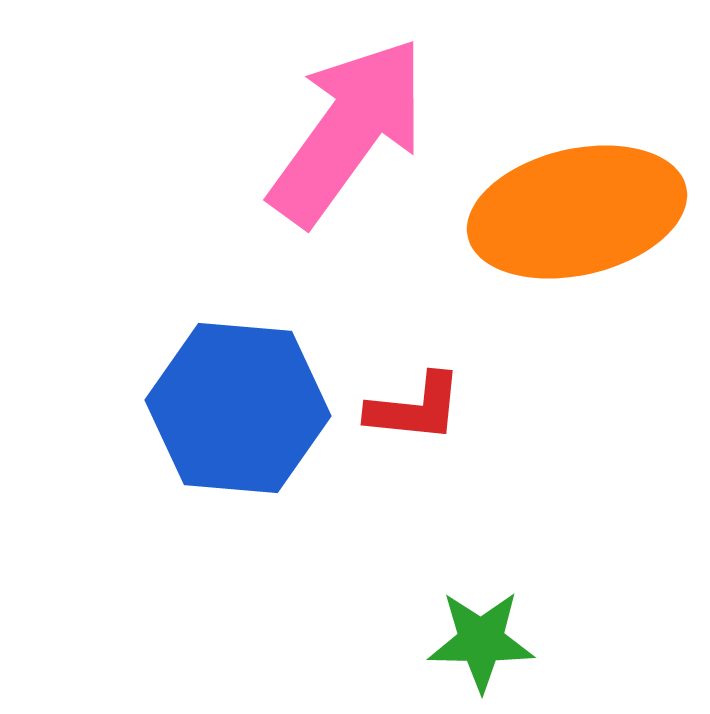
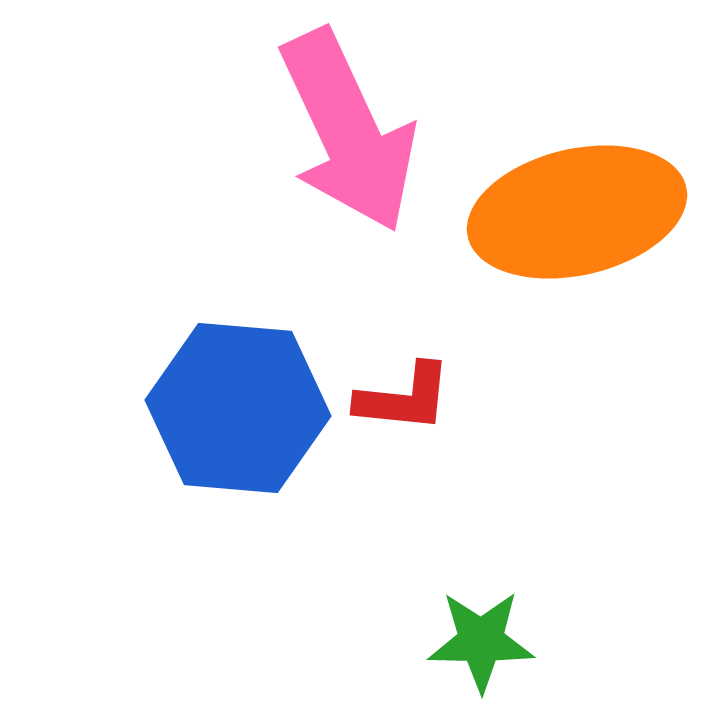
pink arrow: rotated 119 degrees clockwise
red L-shape: moved 11 px left, 10 px up
